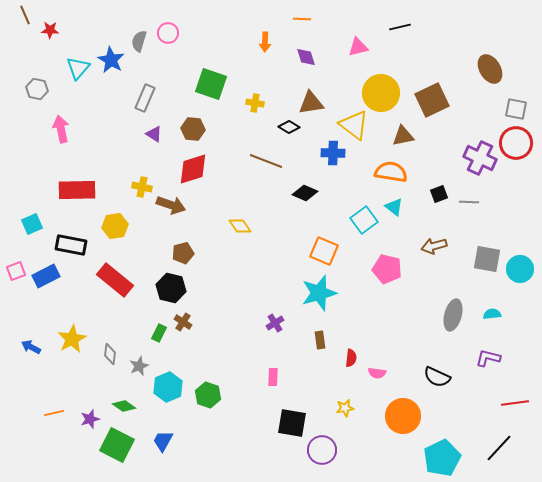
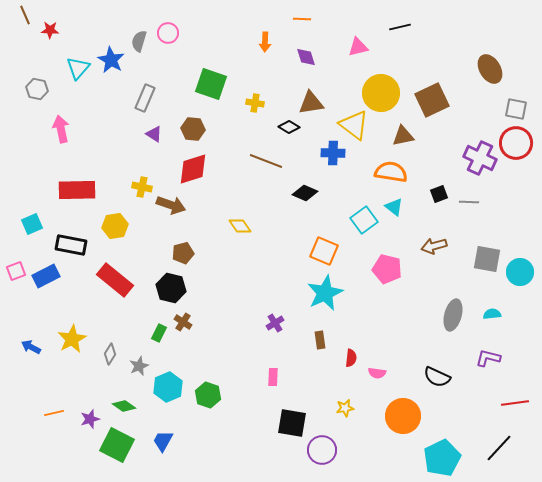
cyan circle at (520, 269): moved 3 px down
cyan star at (319, 293): moved 6 px right; rotated 9 degrees counterclockwise
gray diamond at (110, 354): rotated 25 degrees clockwise
